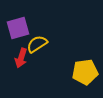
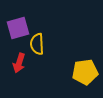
yellow semicircle: rotated 60 degrees counterclockwise
red arrow: moved 2 px left, 5 px down
